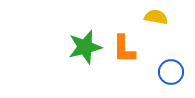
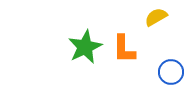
yellow semicircle: rotated 40 degrees counterclockwise
green star: rotated 12 degrees counterclockwise
